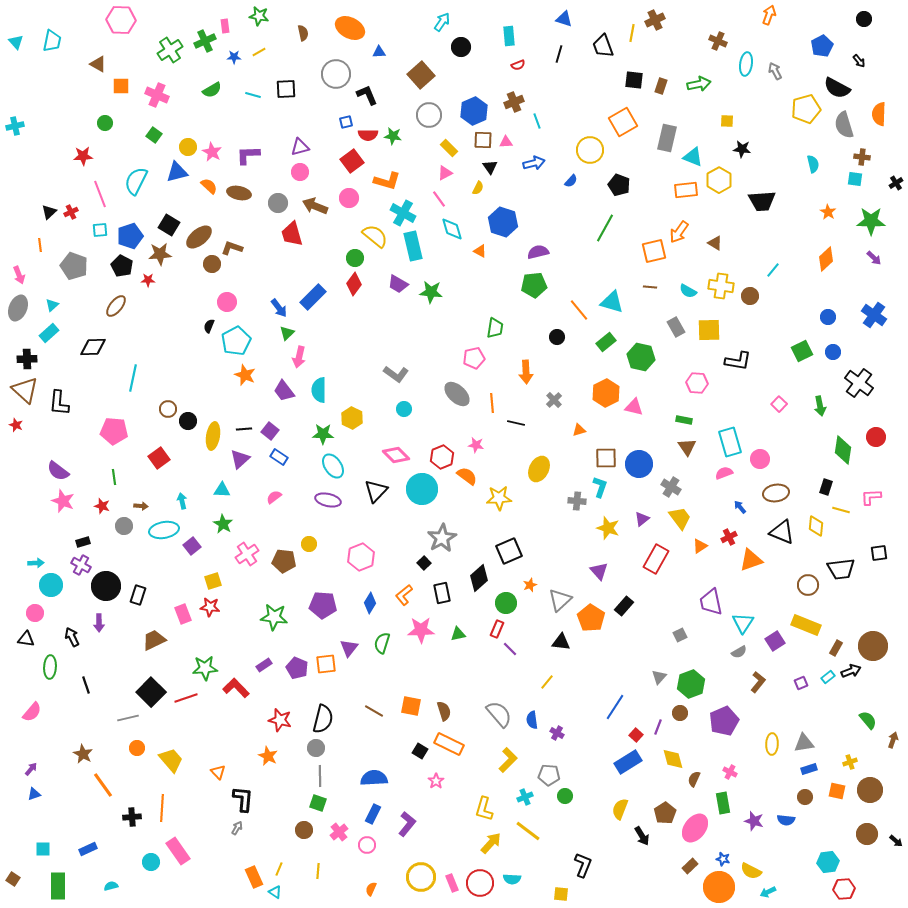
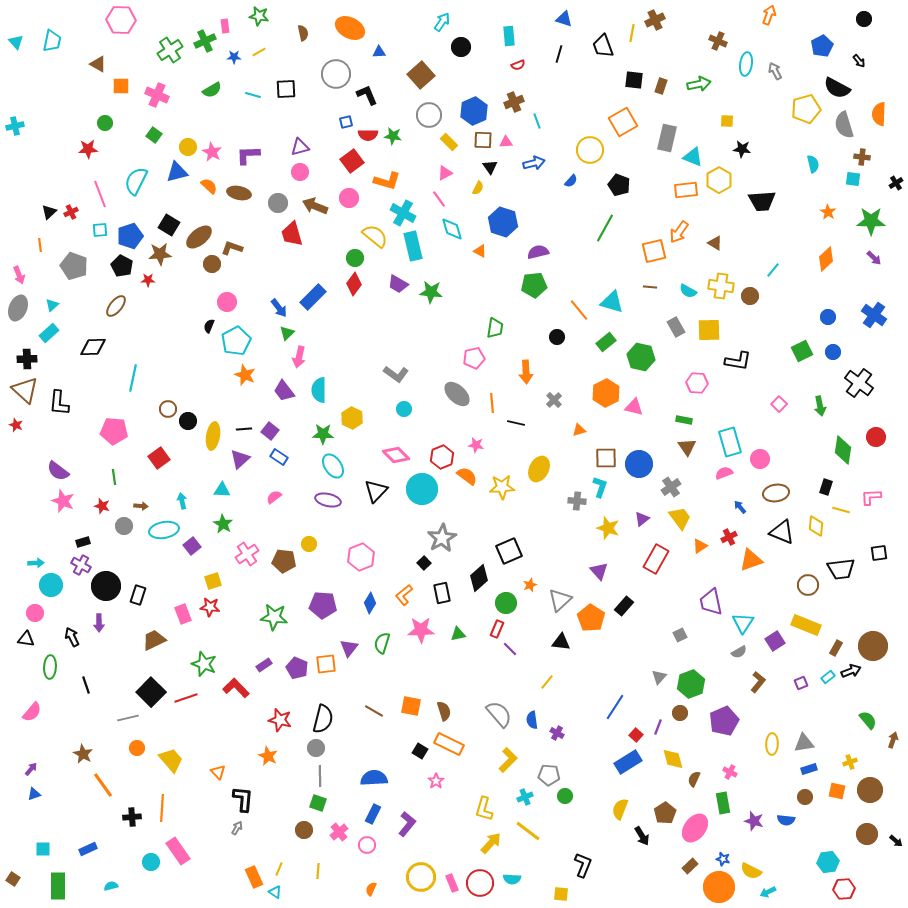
yellow rectangle at (449, 148): moved 6 px up
red star at (83, 156): moved 5 px right, 7 px up
cyan square at (855, 179): moved 2 px left
gray cross at (671, 487): rotated 24 degrees clockwise
yellow star at (499, 498): moved 3 px right, 11 px up
green star at (205, 668): moved 1 px left, 4 px up; rotated 25 degrees clockwise
